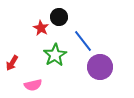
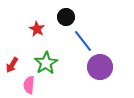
black circle: moved 7 px right
red star: moved 4 px left, 1 px down
green star: moved 9 px left, 8 px down
red arrow: moved 2 px down
pink semicircle: moved 4 px left; rotated 108 degrees clockwise
